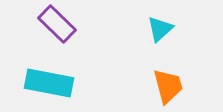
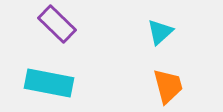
cyan triangle: moved 3 px down
